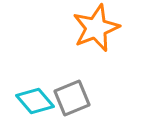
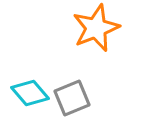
cyan diamond: moved 5 px left, 8 px up
